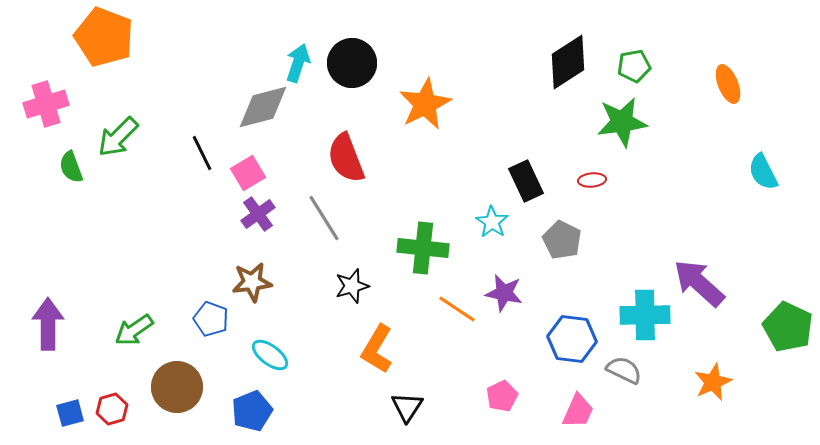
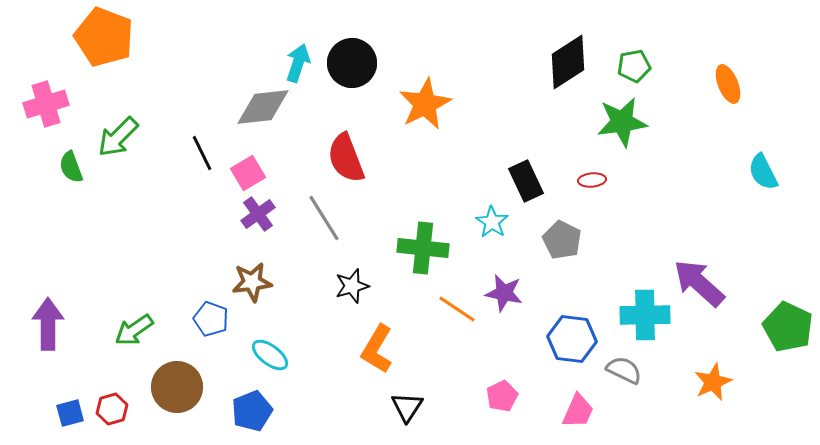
gray diamond at (263, 107): rotated 8 degrees clockwise
